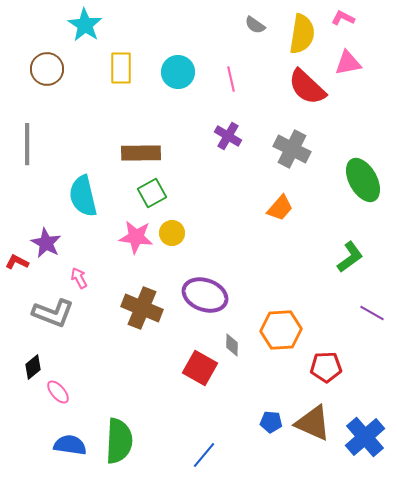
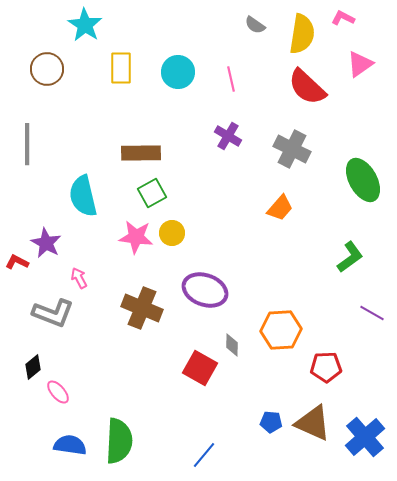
pink triangle: moved 12 px right, 1 px down; rotated 24 degrees counterclockwise
purple ellipse: moved 5 px up
